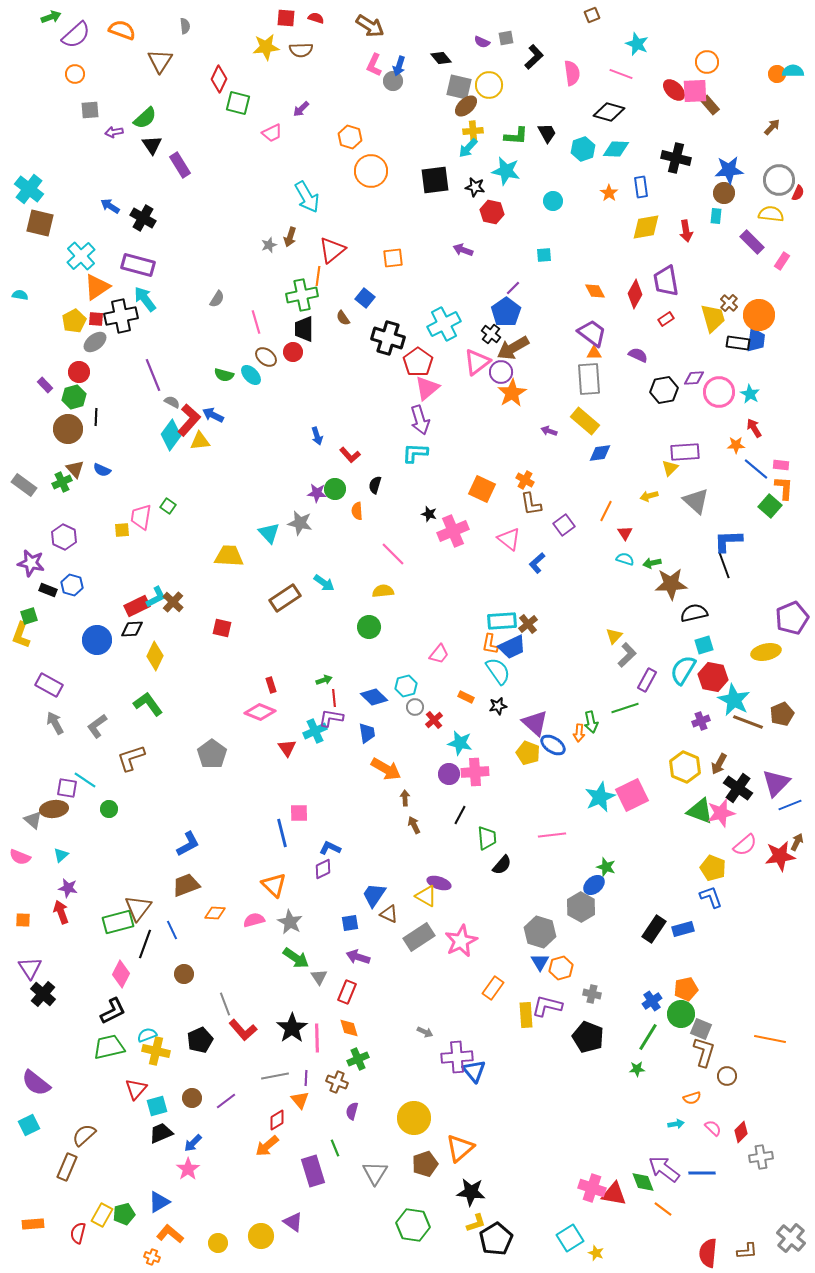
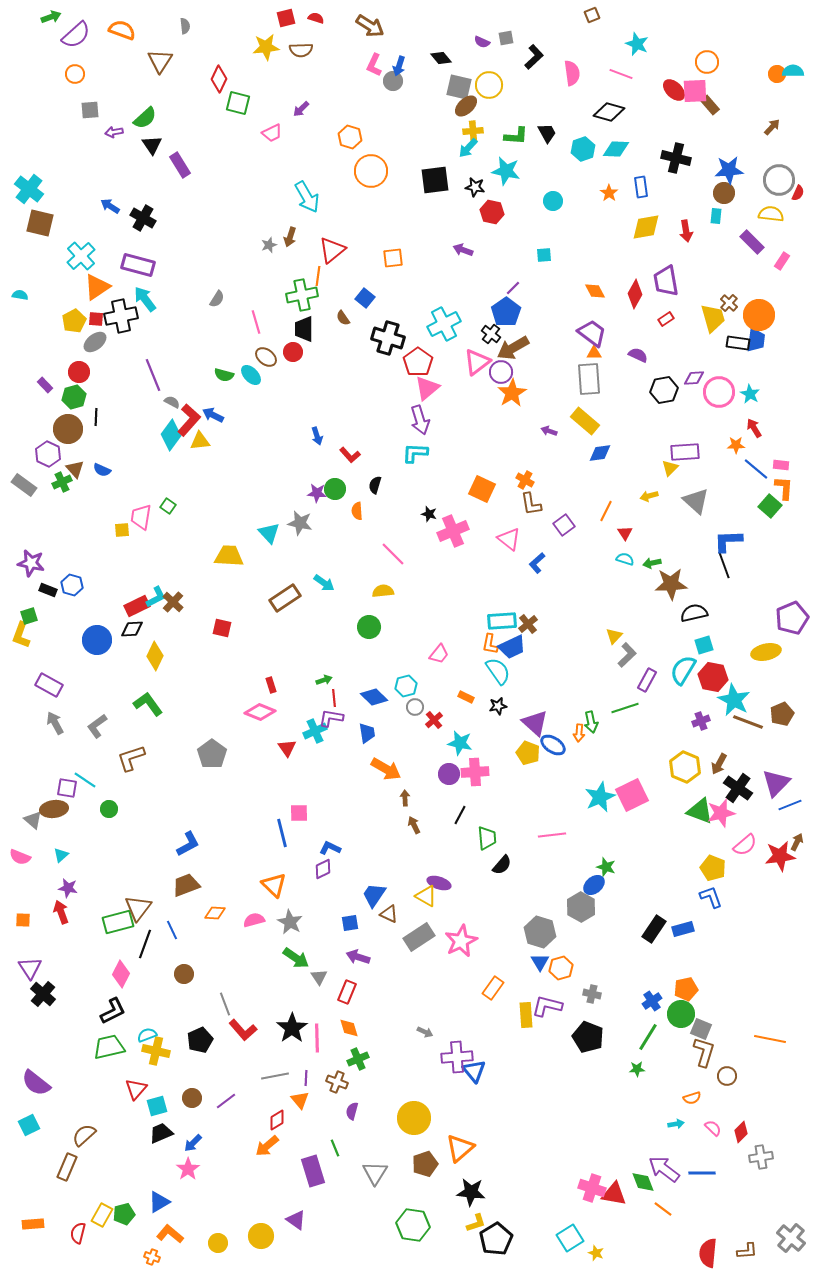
red square at (286, 18): rotated 18 degrees counterclockwise
purple hexagon at (64, 537): moved 16 px left, 83 px up
purple triangle at (293, 1222): moved 3 px right, 2 px up
